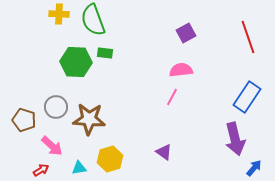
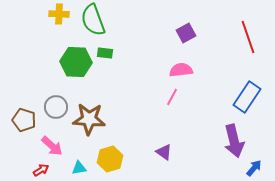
purple arrow: moved 1 px left, 2 px down
